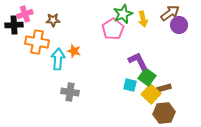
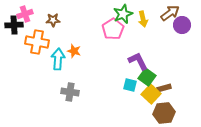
purple circle: moved 3 px right
